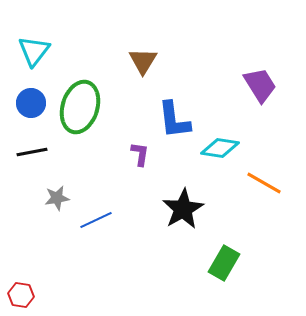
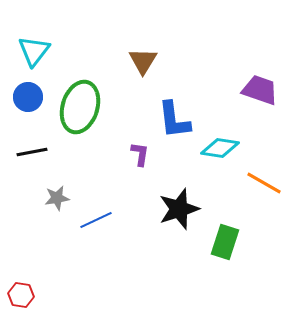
purple trapezoid: moved 5 px down; rotated 39 degrees counterclockwise
blue circle: moved 3 px left, 6 px up
black star: moved 4 px left; rotated 12 degrees clockwise
green rectangle: moved 1 px right, 21 px up; rotated 12 degrees counterclockwise
